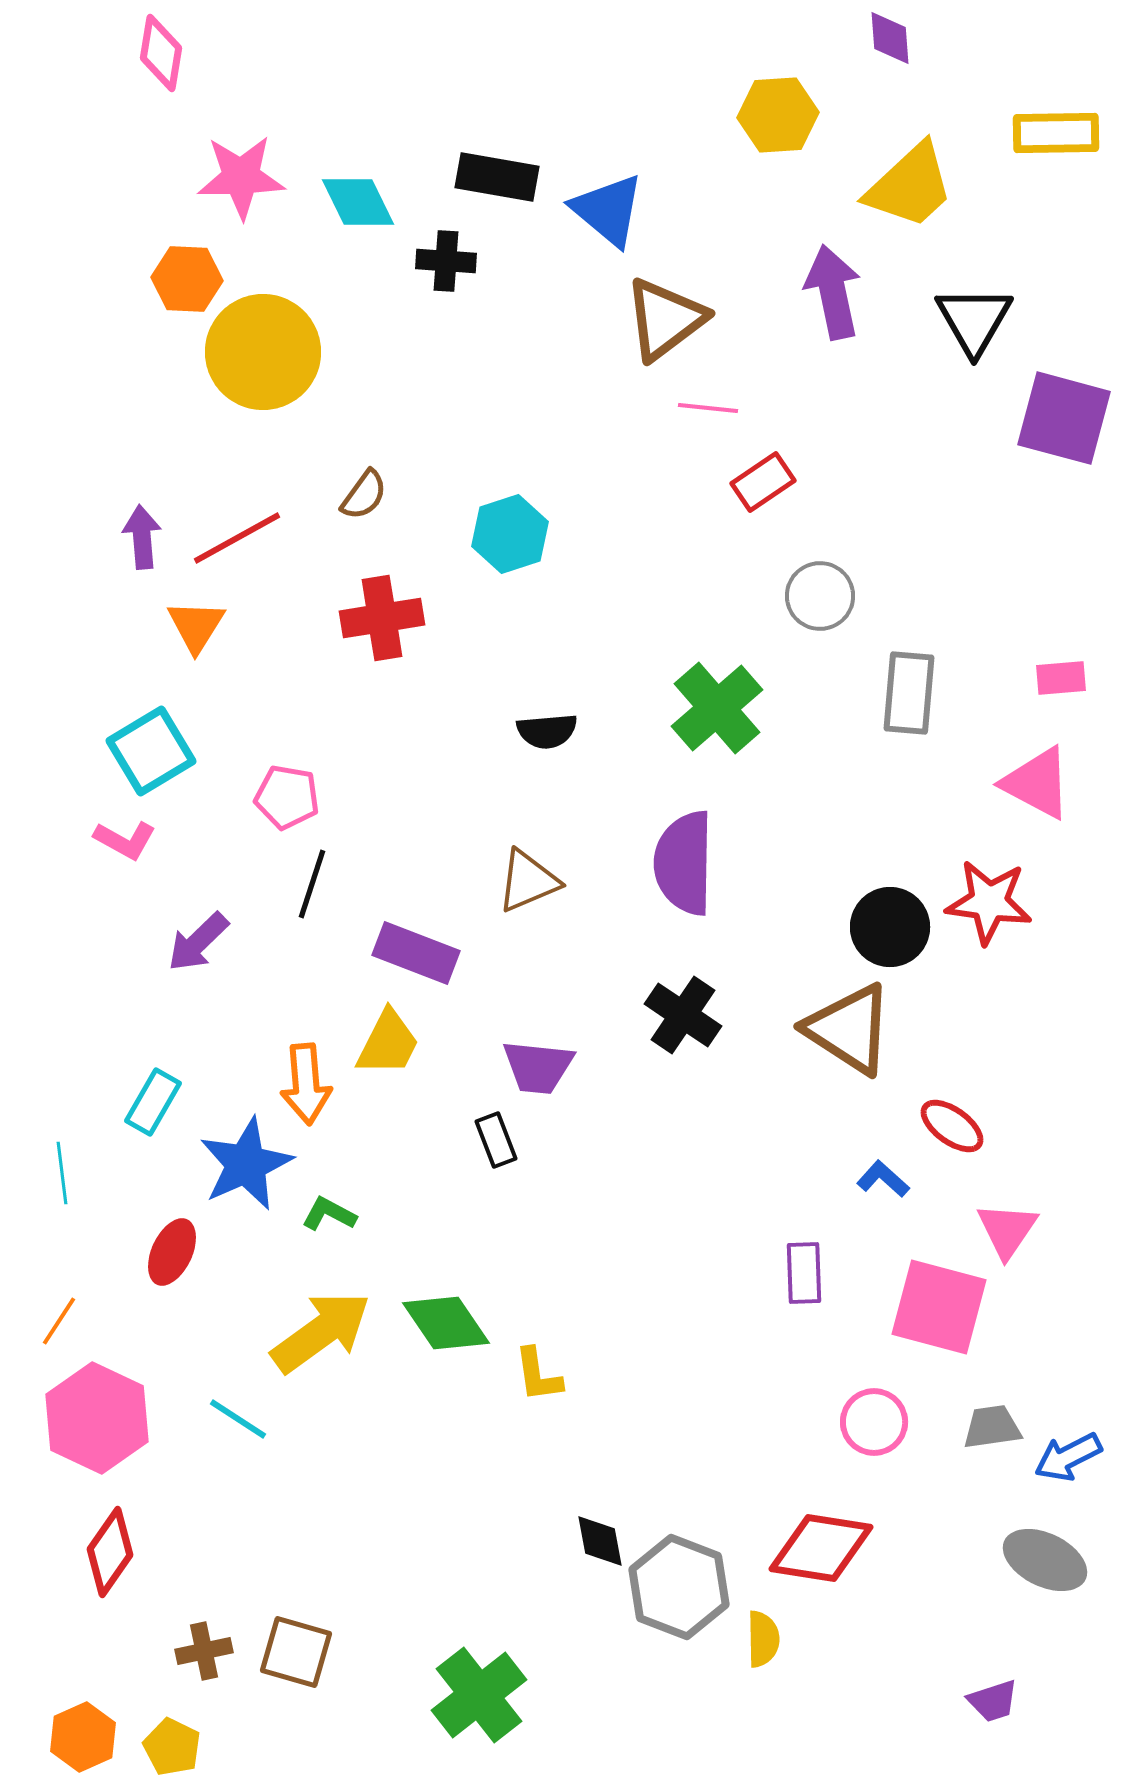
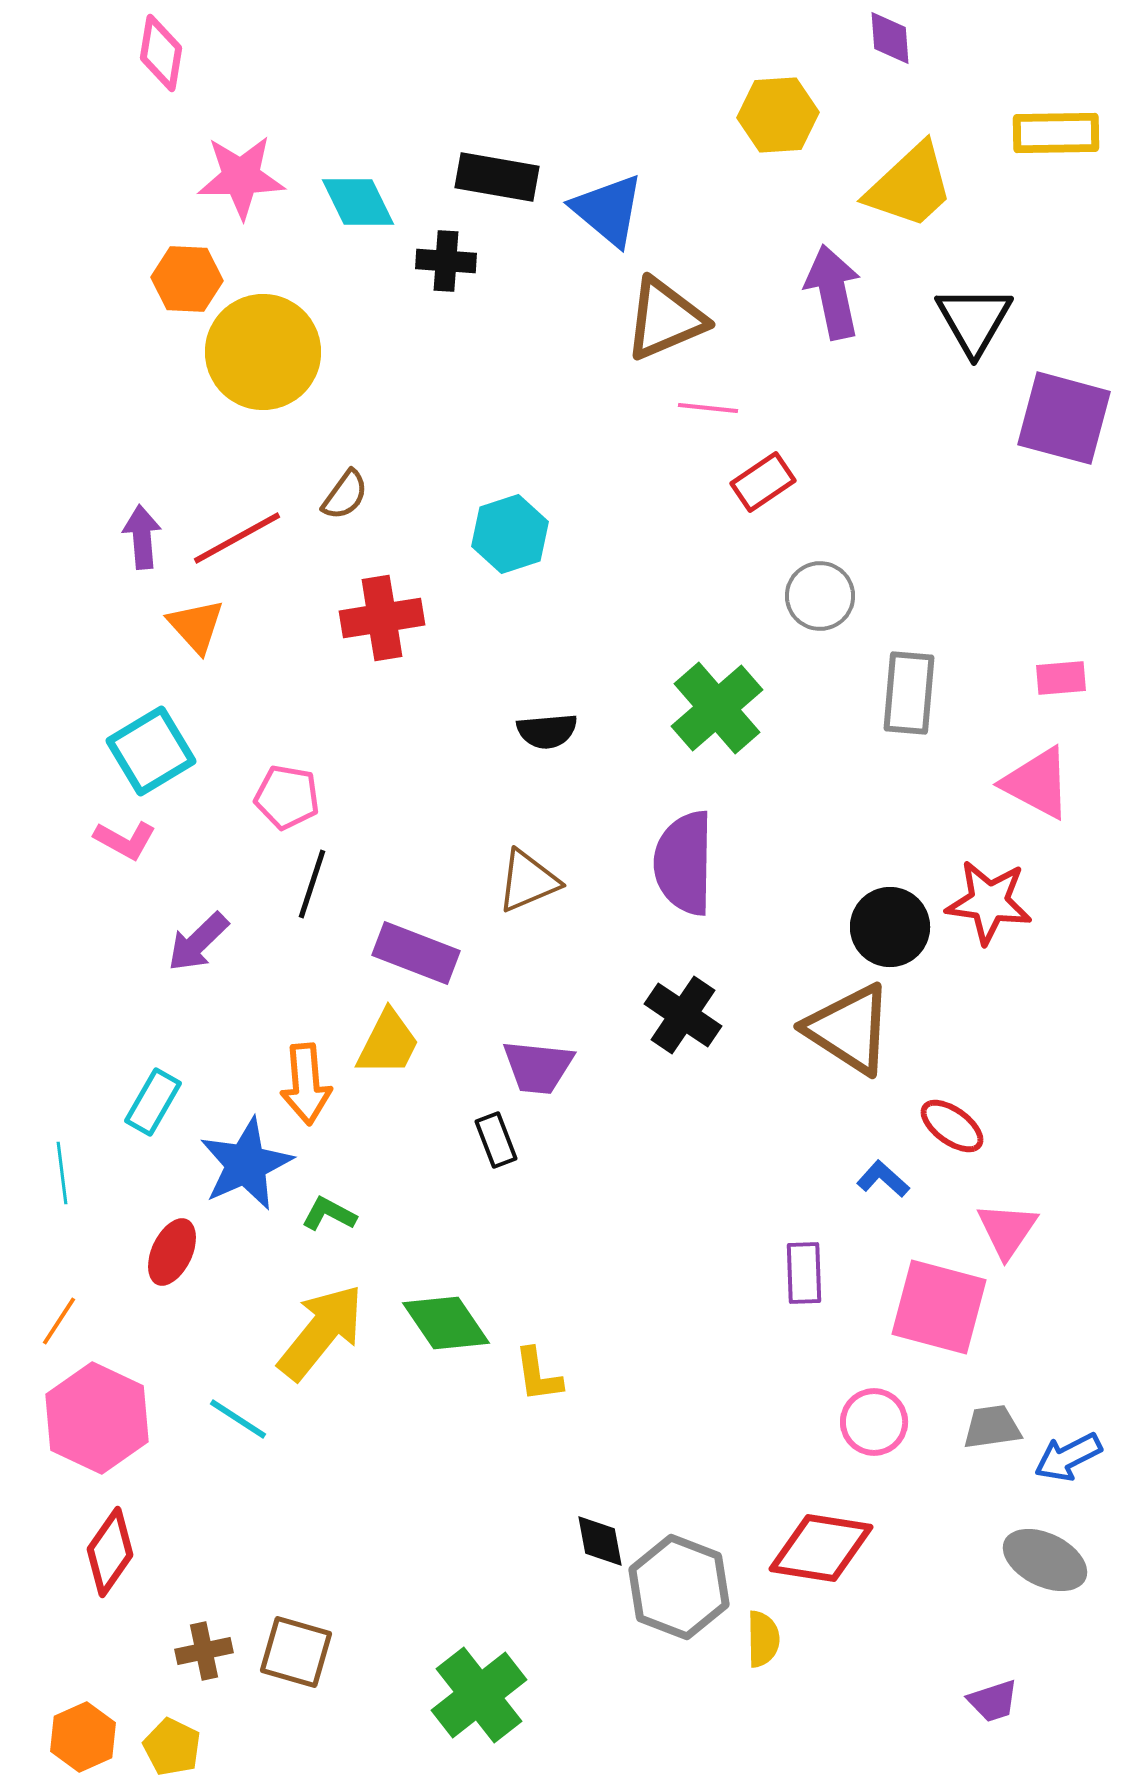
brown triangle at (665, 319): rotated 14 degrees clockwise
brown semicircle at (364, 495): moved 19 px left
orange triangle at (196, 626): rotated 14 degrees counterclockwise
yellow arrow at (321, 1332): rotated 15 degrees counterclockwise
